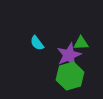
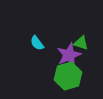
green triangle: rotated 21 degrees clockwise
green hexagon: moved 2 px left
